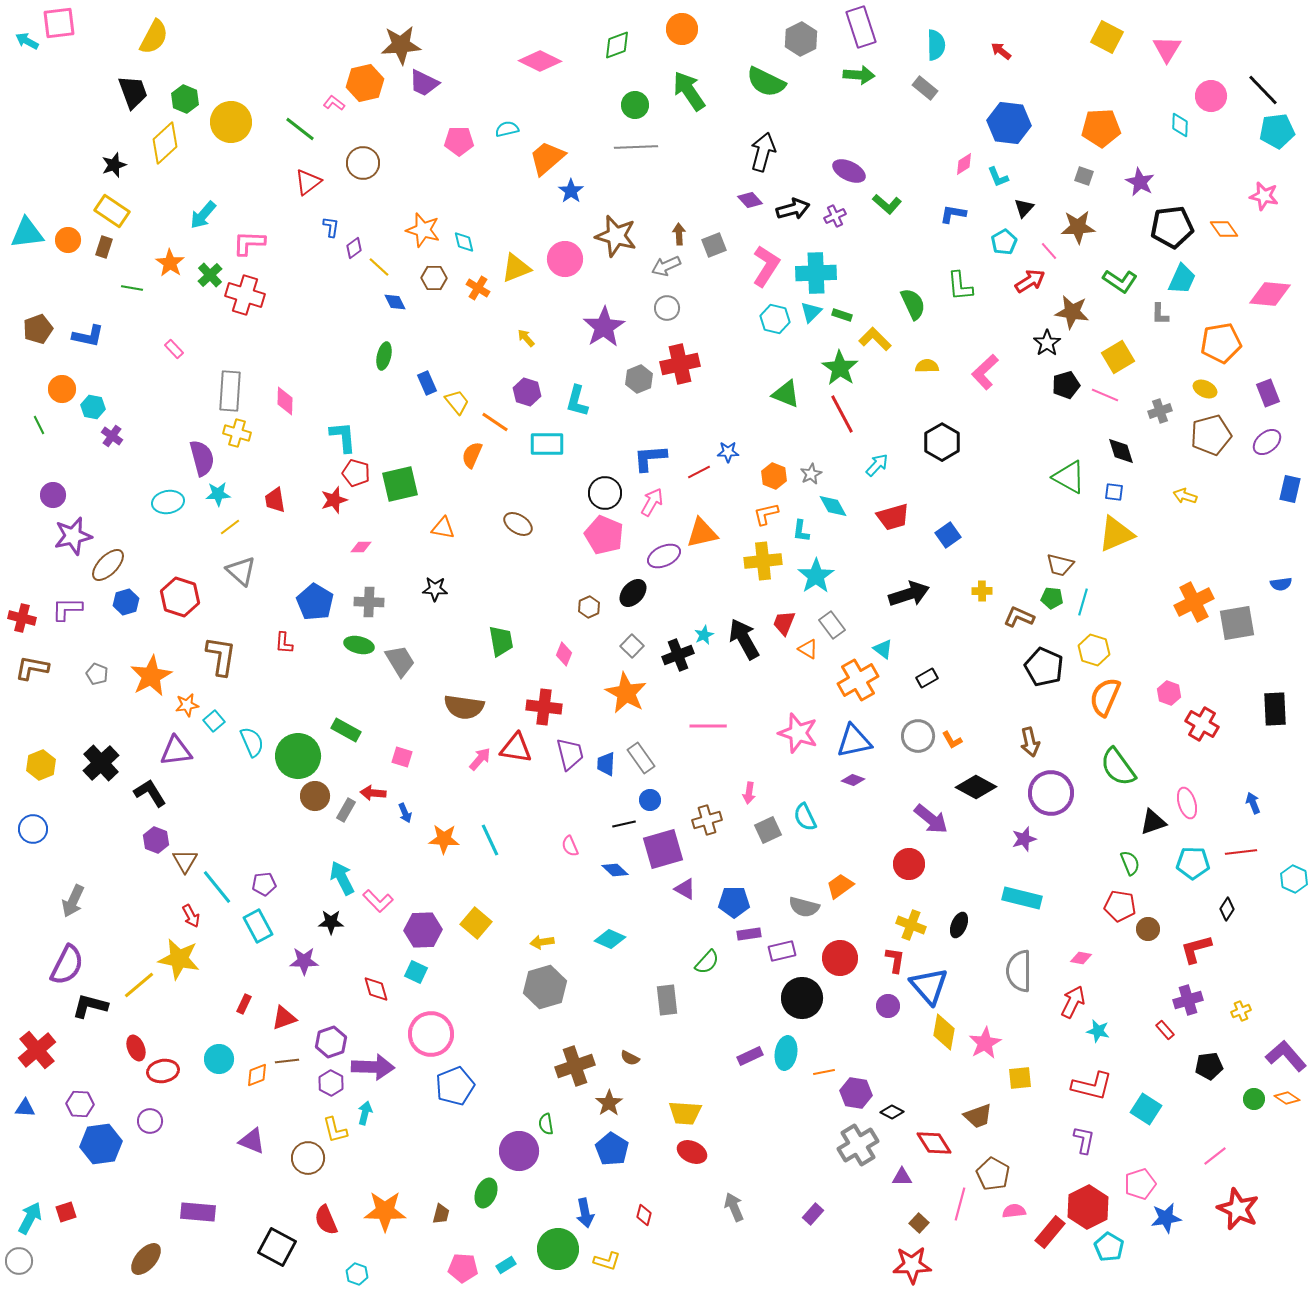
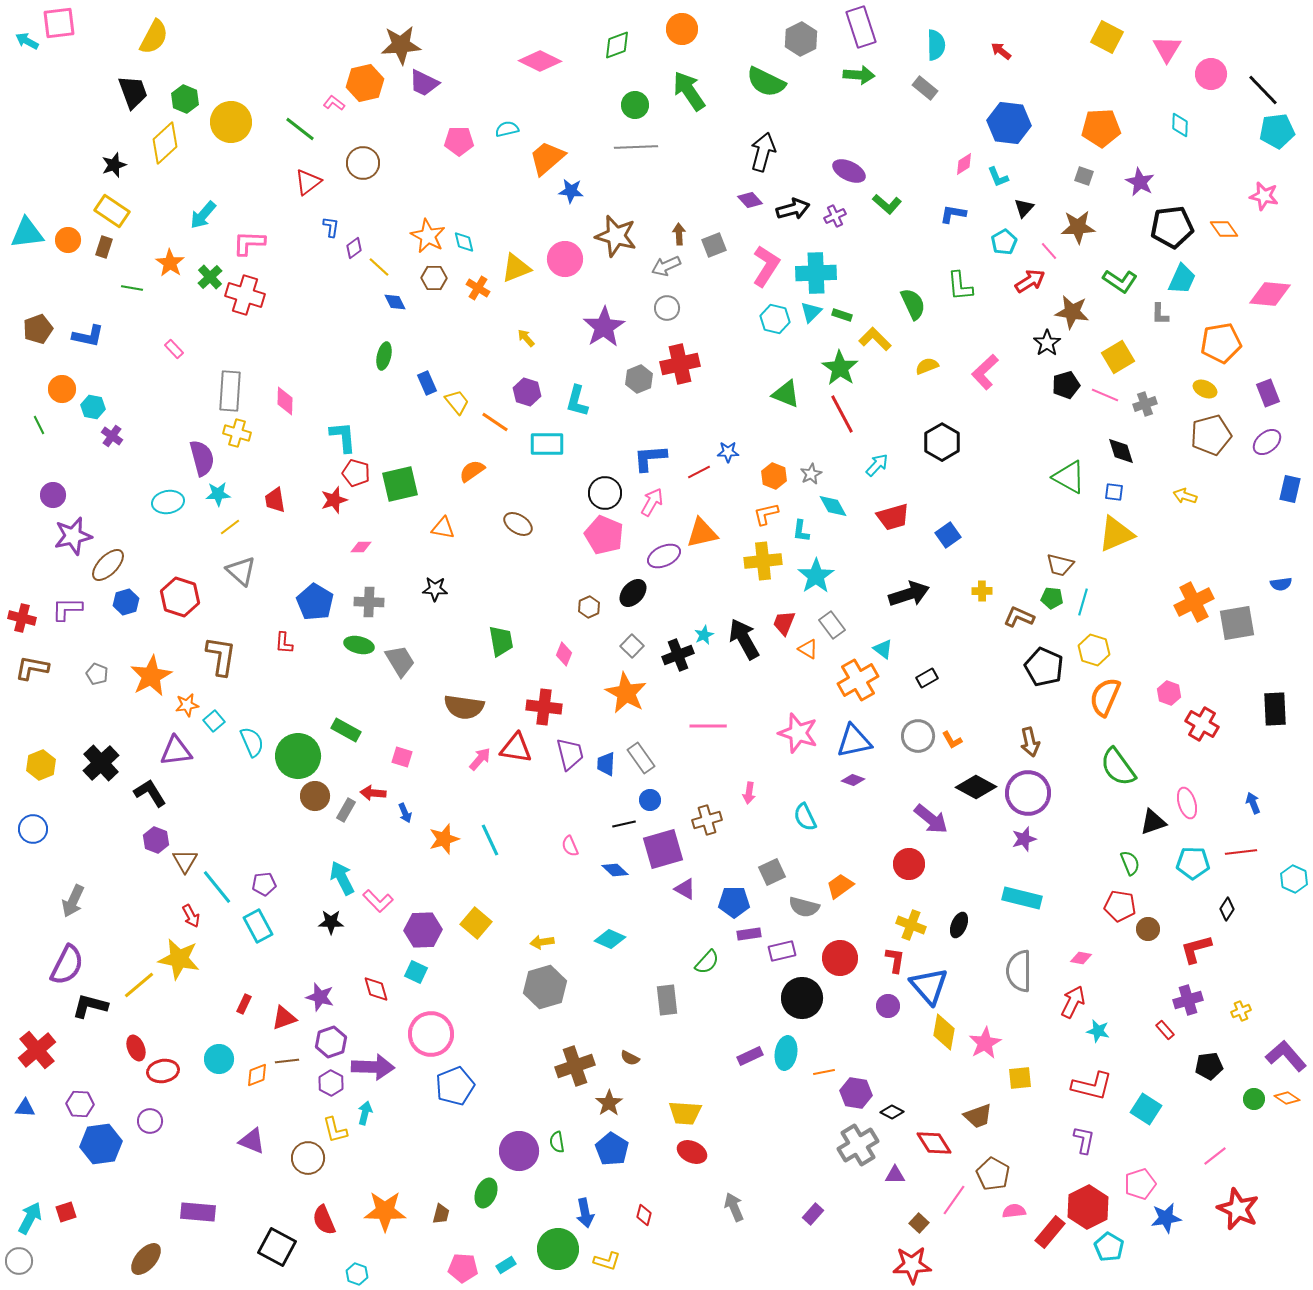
pink circle at (1211, 96): moved 22 px up
blue star at (571, 191): rotated 30 degrees counterclockwise
orange star at (423, 230): moved 5 px right, 6 px down; rotated 12 degrees clockwise
green cross at (210, 275): moved 2 px down
yellow semicircle at (927, 366): rotated 20 degrees counterclockwise
gray cross at (1160, 411): moved 15 px left, 7 px up
orange semicircle at (472, 455): moved 16 px down; rotated 32 degrees clockwise
purple circle at (1051, 793): moved 23 px left
gray square at (768, 830): moved 4 px right, 42 px down
orange star at (444, 839): rotated 20 degrees counterclockwise
purple star at (304, 961): moved 16 px right, 36 px down; rotated 16 degrees clockwise
green semicircle at (546, 1124): moved 11 px right, 18 px down
purple triangle at (902, 1177): moved 7 px left, 2 px up
pink line at (960, 1204): moved 6 px left, 4 px up; rotated 20 degrees clockwise
red semicircle at (326, 1220): moved 2 px left
